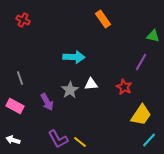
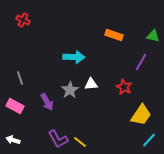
orange rectangle: moved 11 px right, 16 px down; rotated 36 degrees counterclockwise
